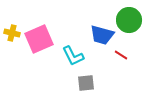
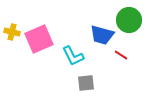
yellow cross: moved 1 px up
